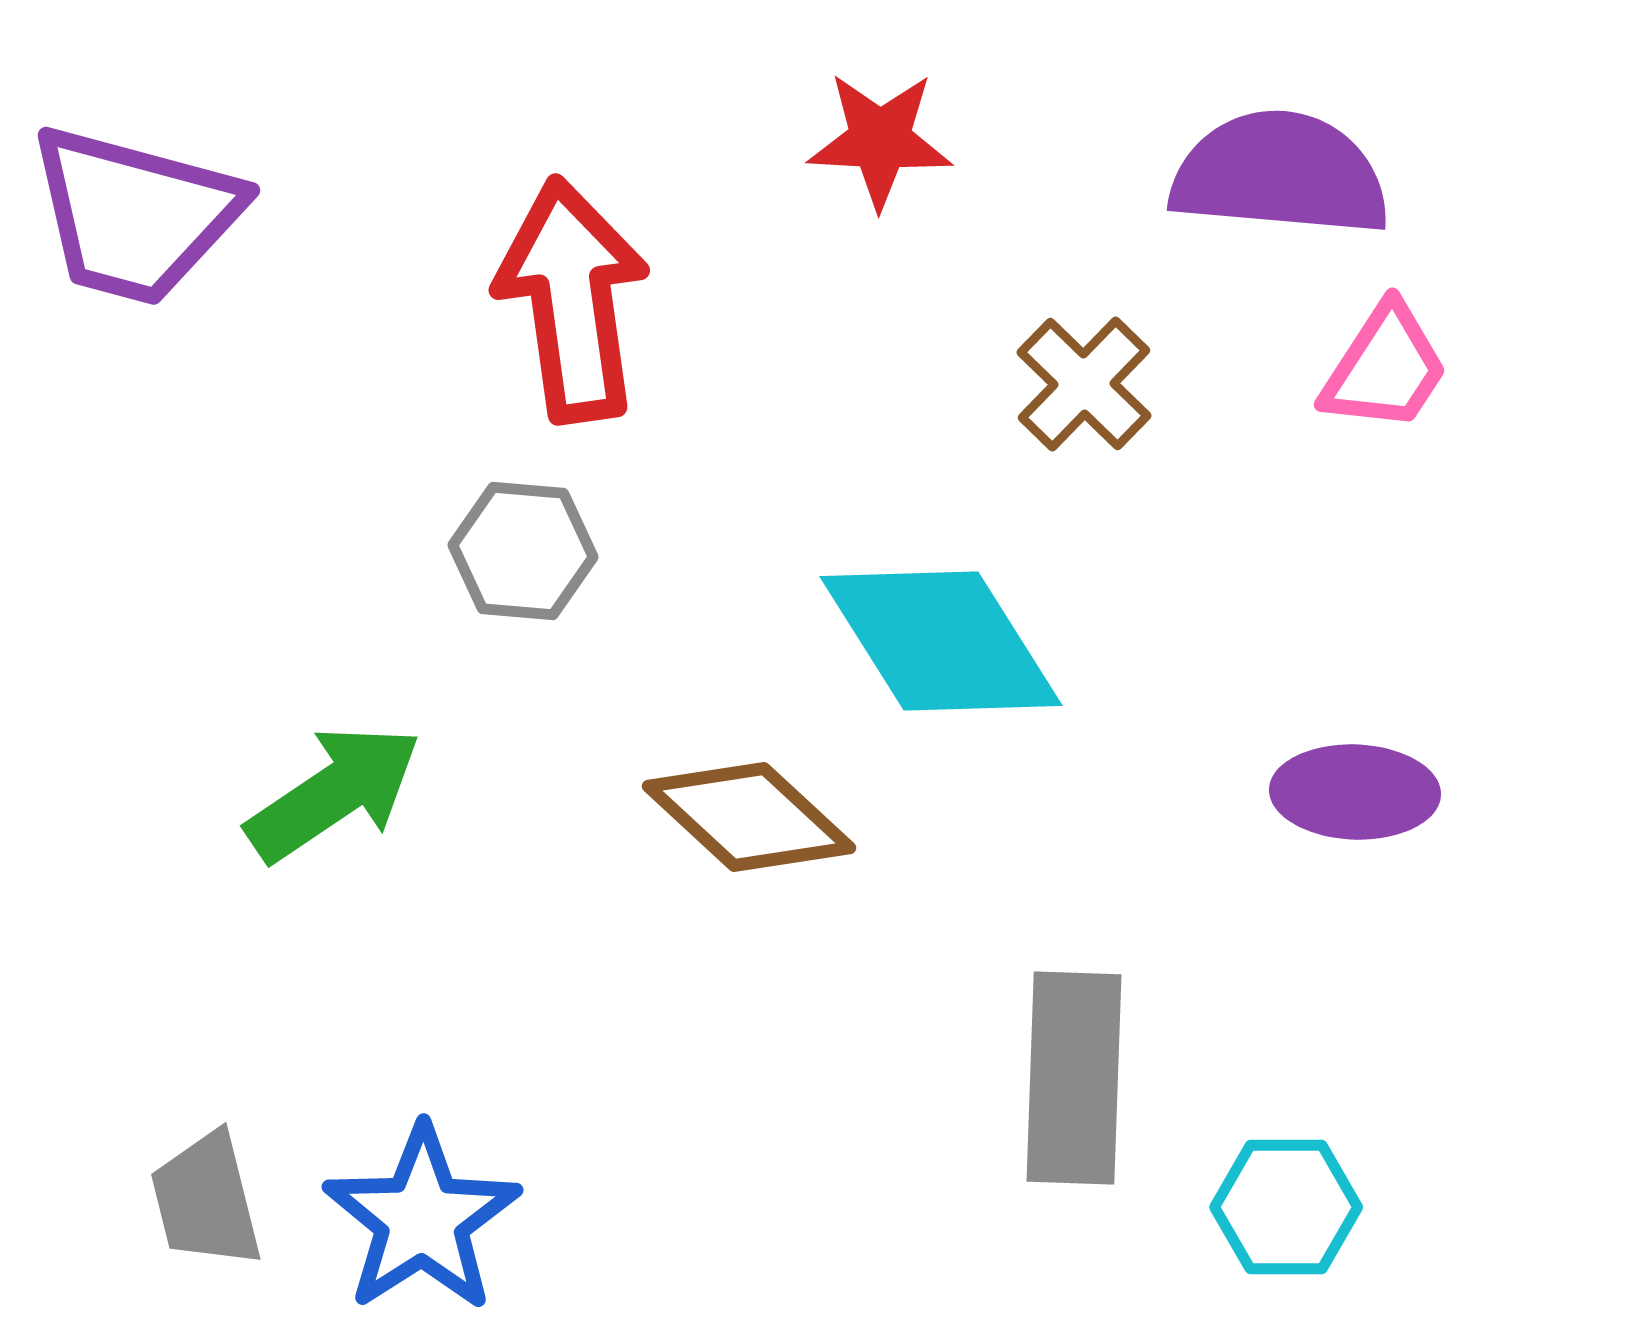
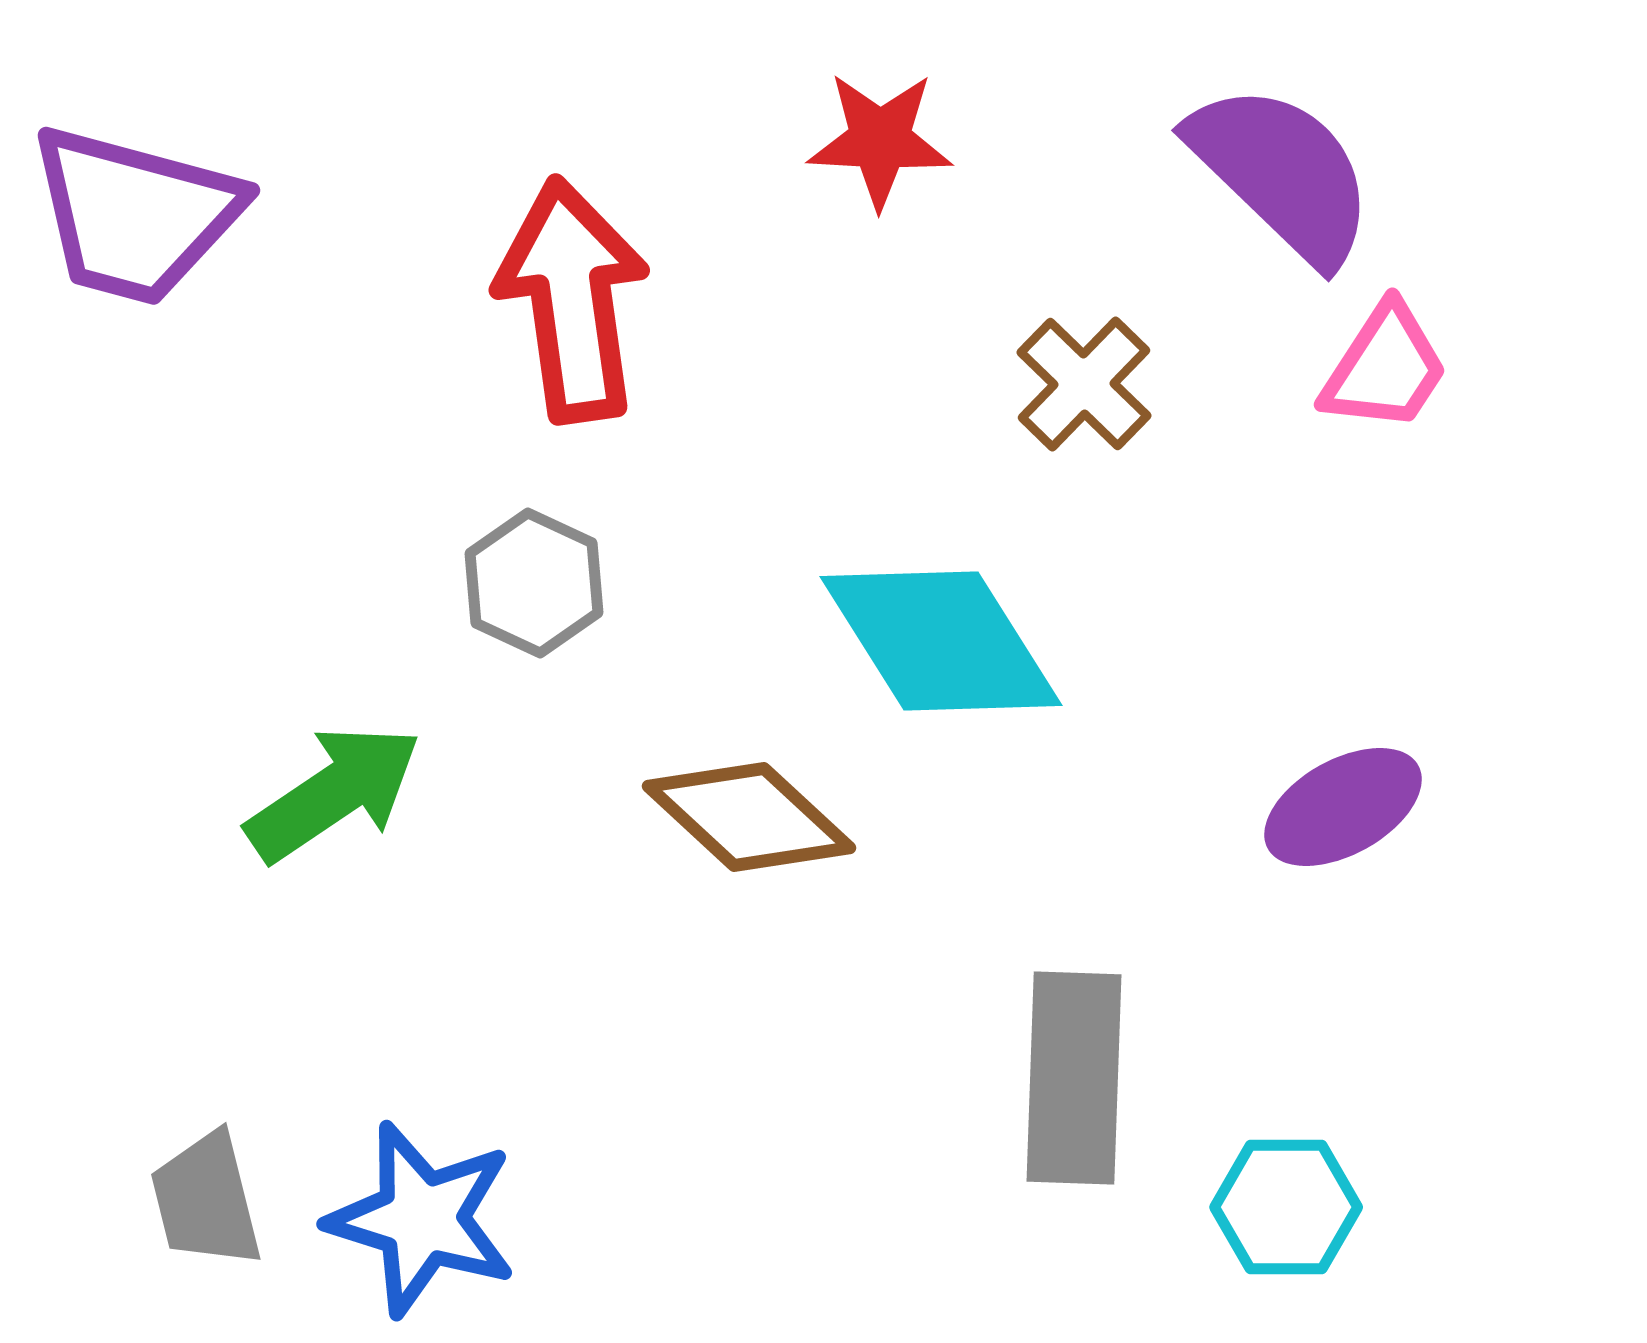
purple semicircle: moved 2 px right, 1 px up; rotated 39 degrees clockwise
gray hexagon: moved 11 px right, 32 px down; rotated 20 degrees clockwise
purple ellipse: moved 12 px left, 15 px down; rotated 31 degrees counterclockwise
blue star: rotated 22 degrees counterclockwise
